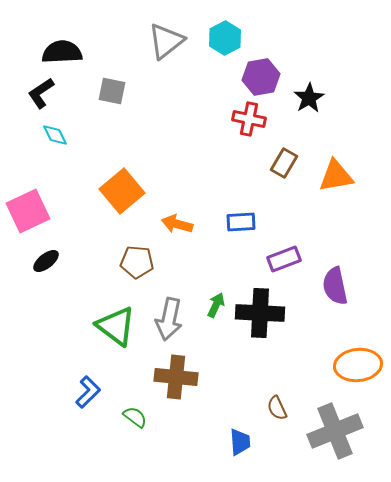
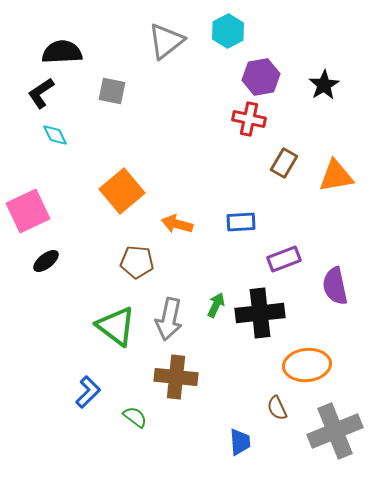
cyan hexagon: moved 3 px right, 7 px up
black star: moved 15 px right, 13 px up
black cross: rotated 9 degrees counterclockwise
orange ellipse: moved 51 px left
